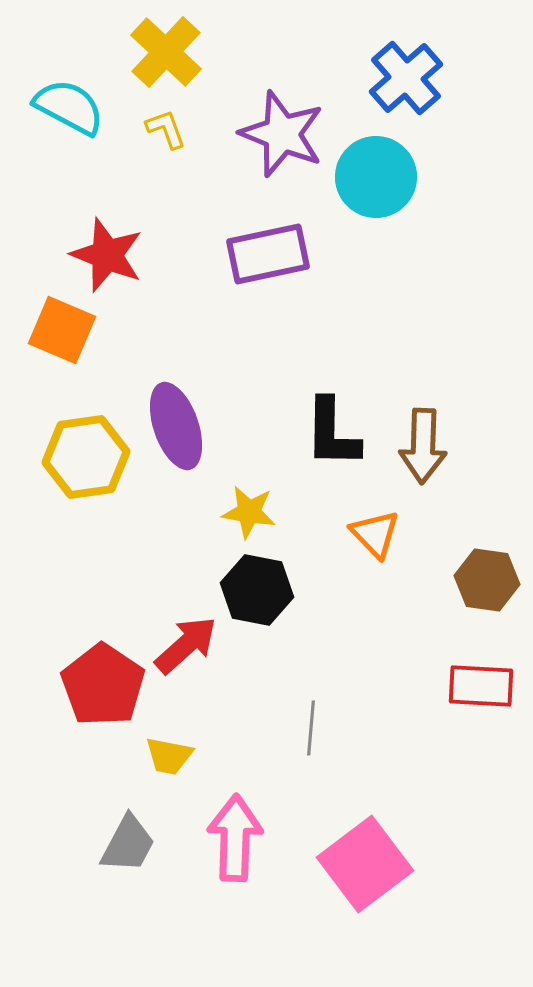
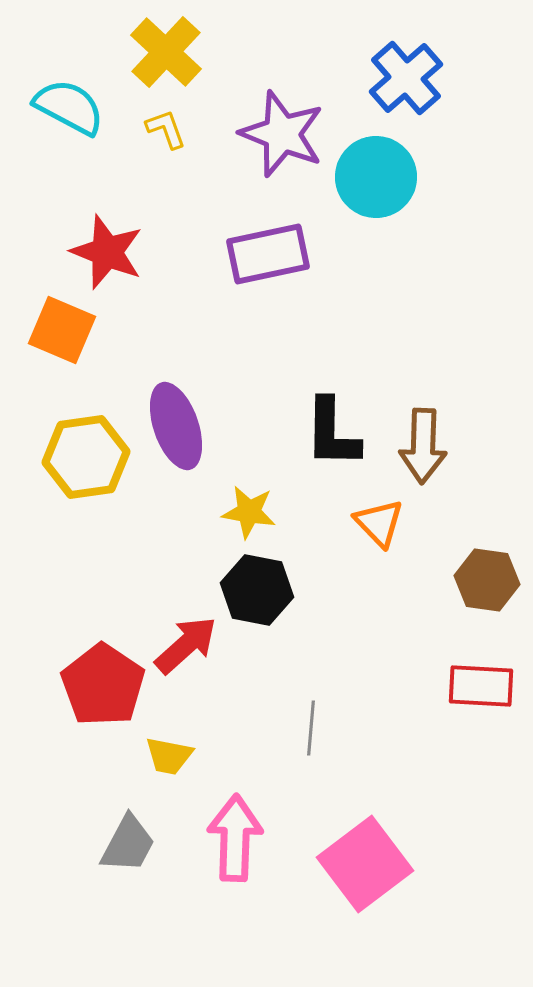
red star: moved 3 px up
orange triangle: moved 4 px right, 11 px up
